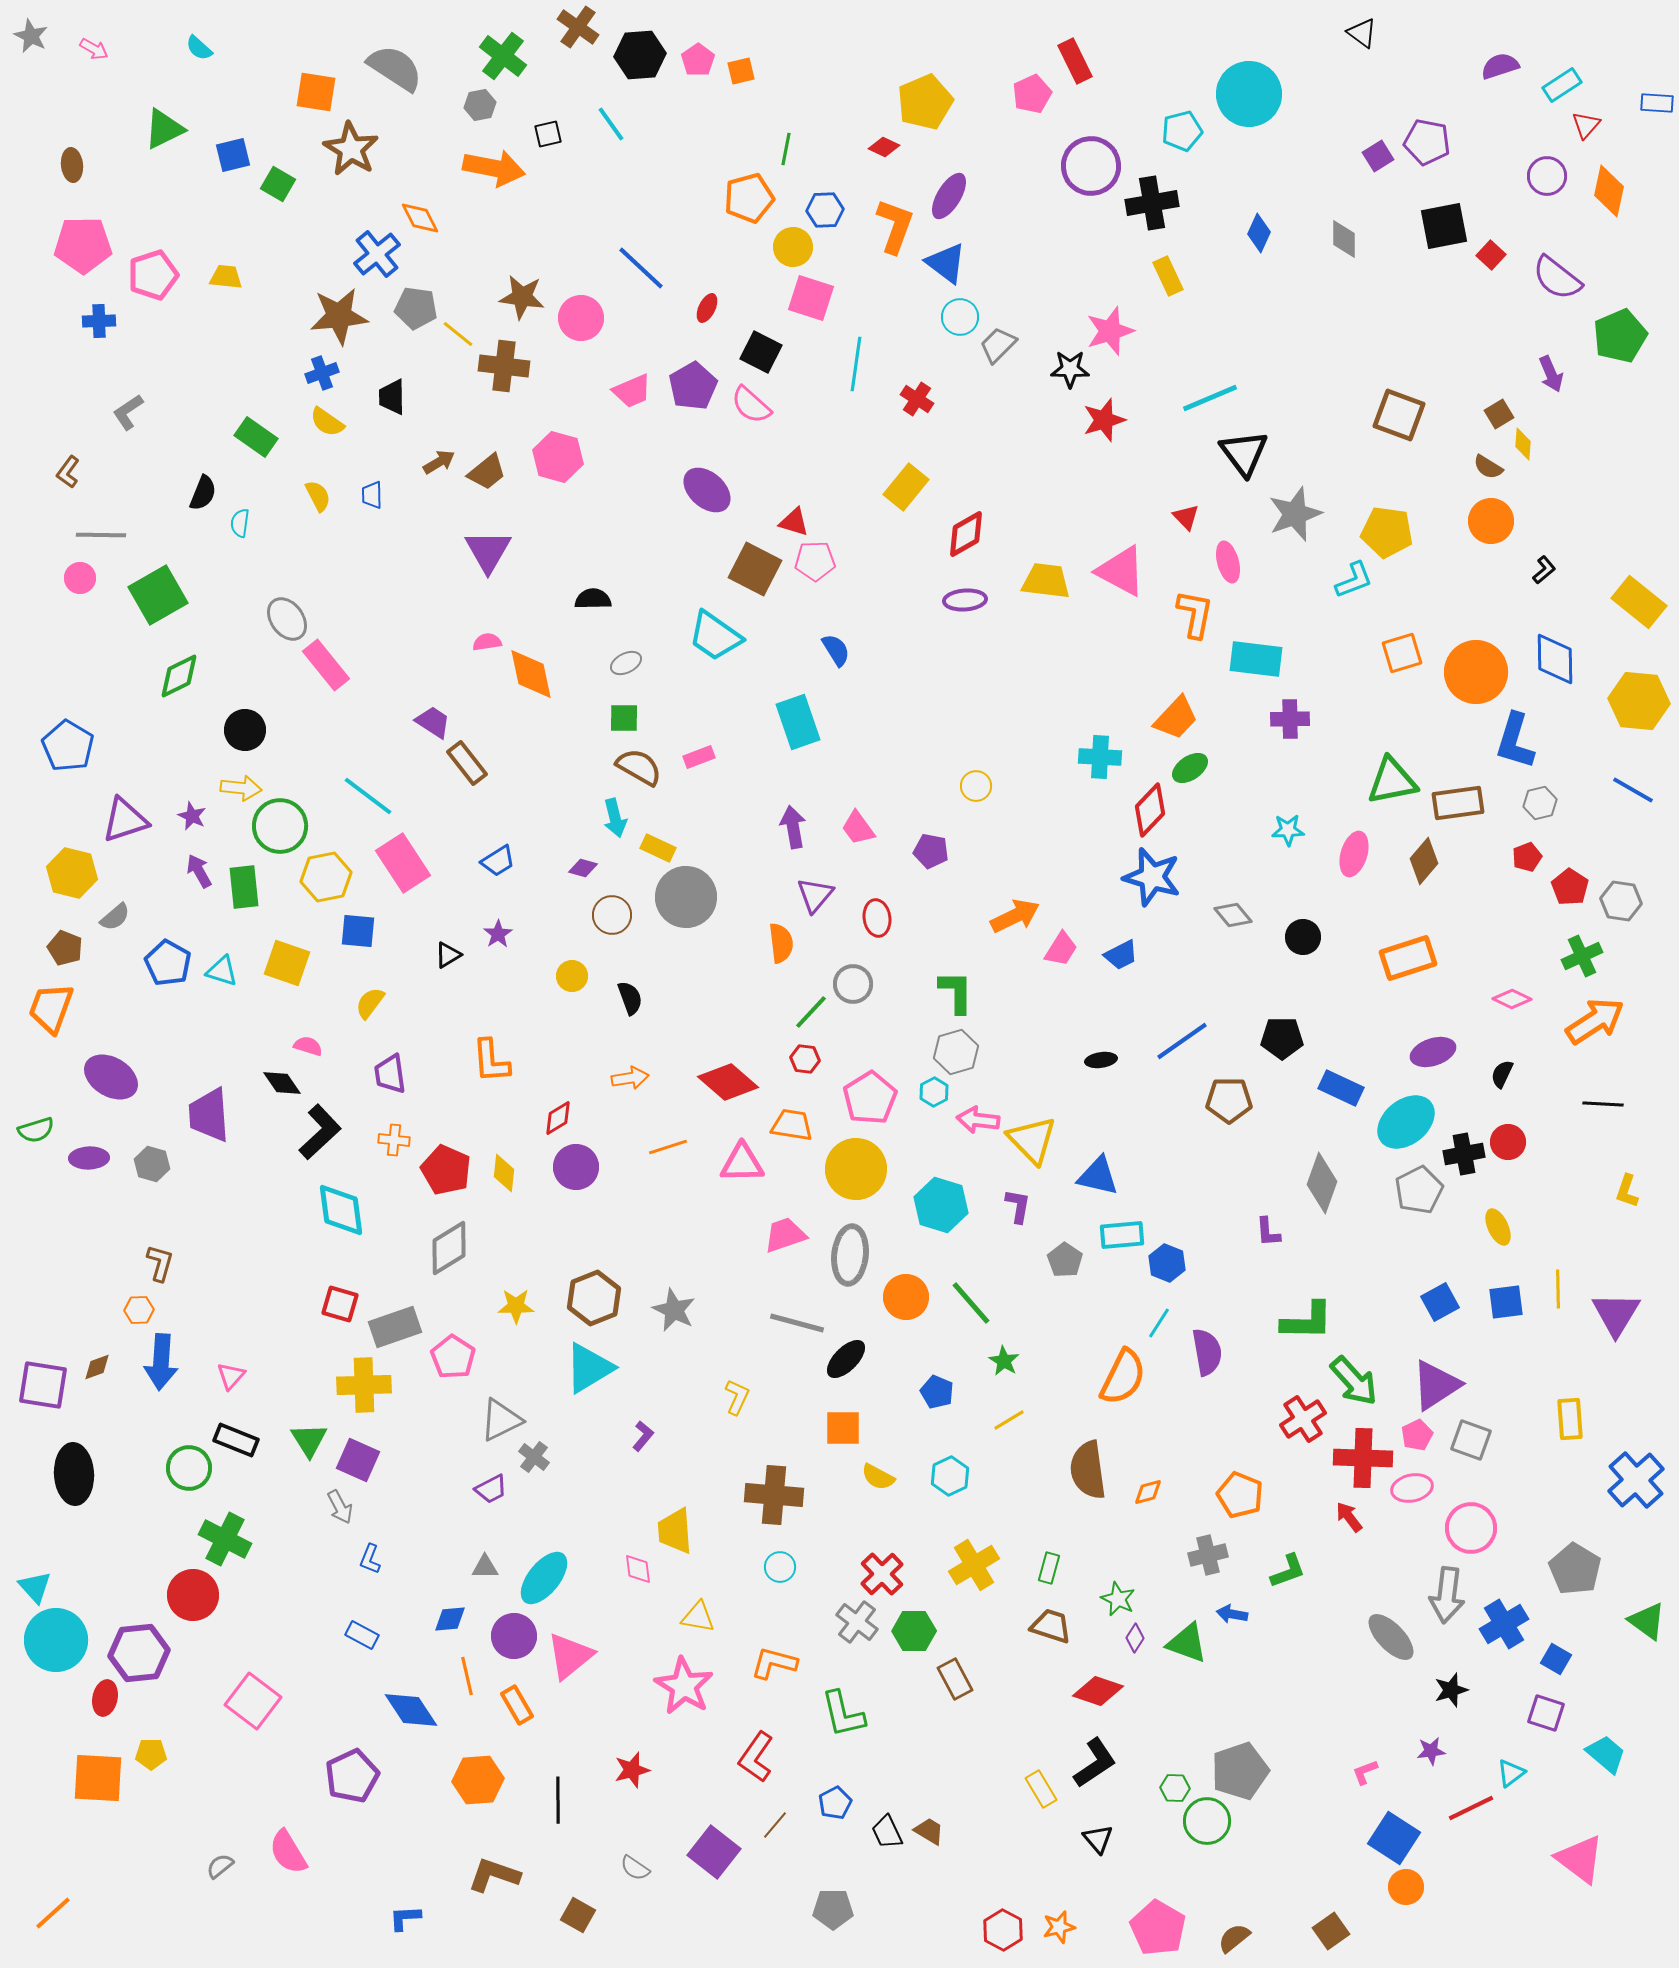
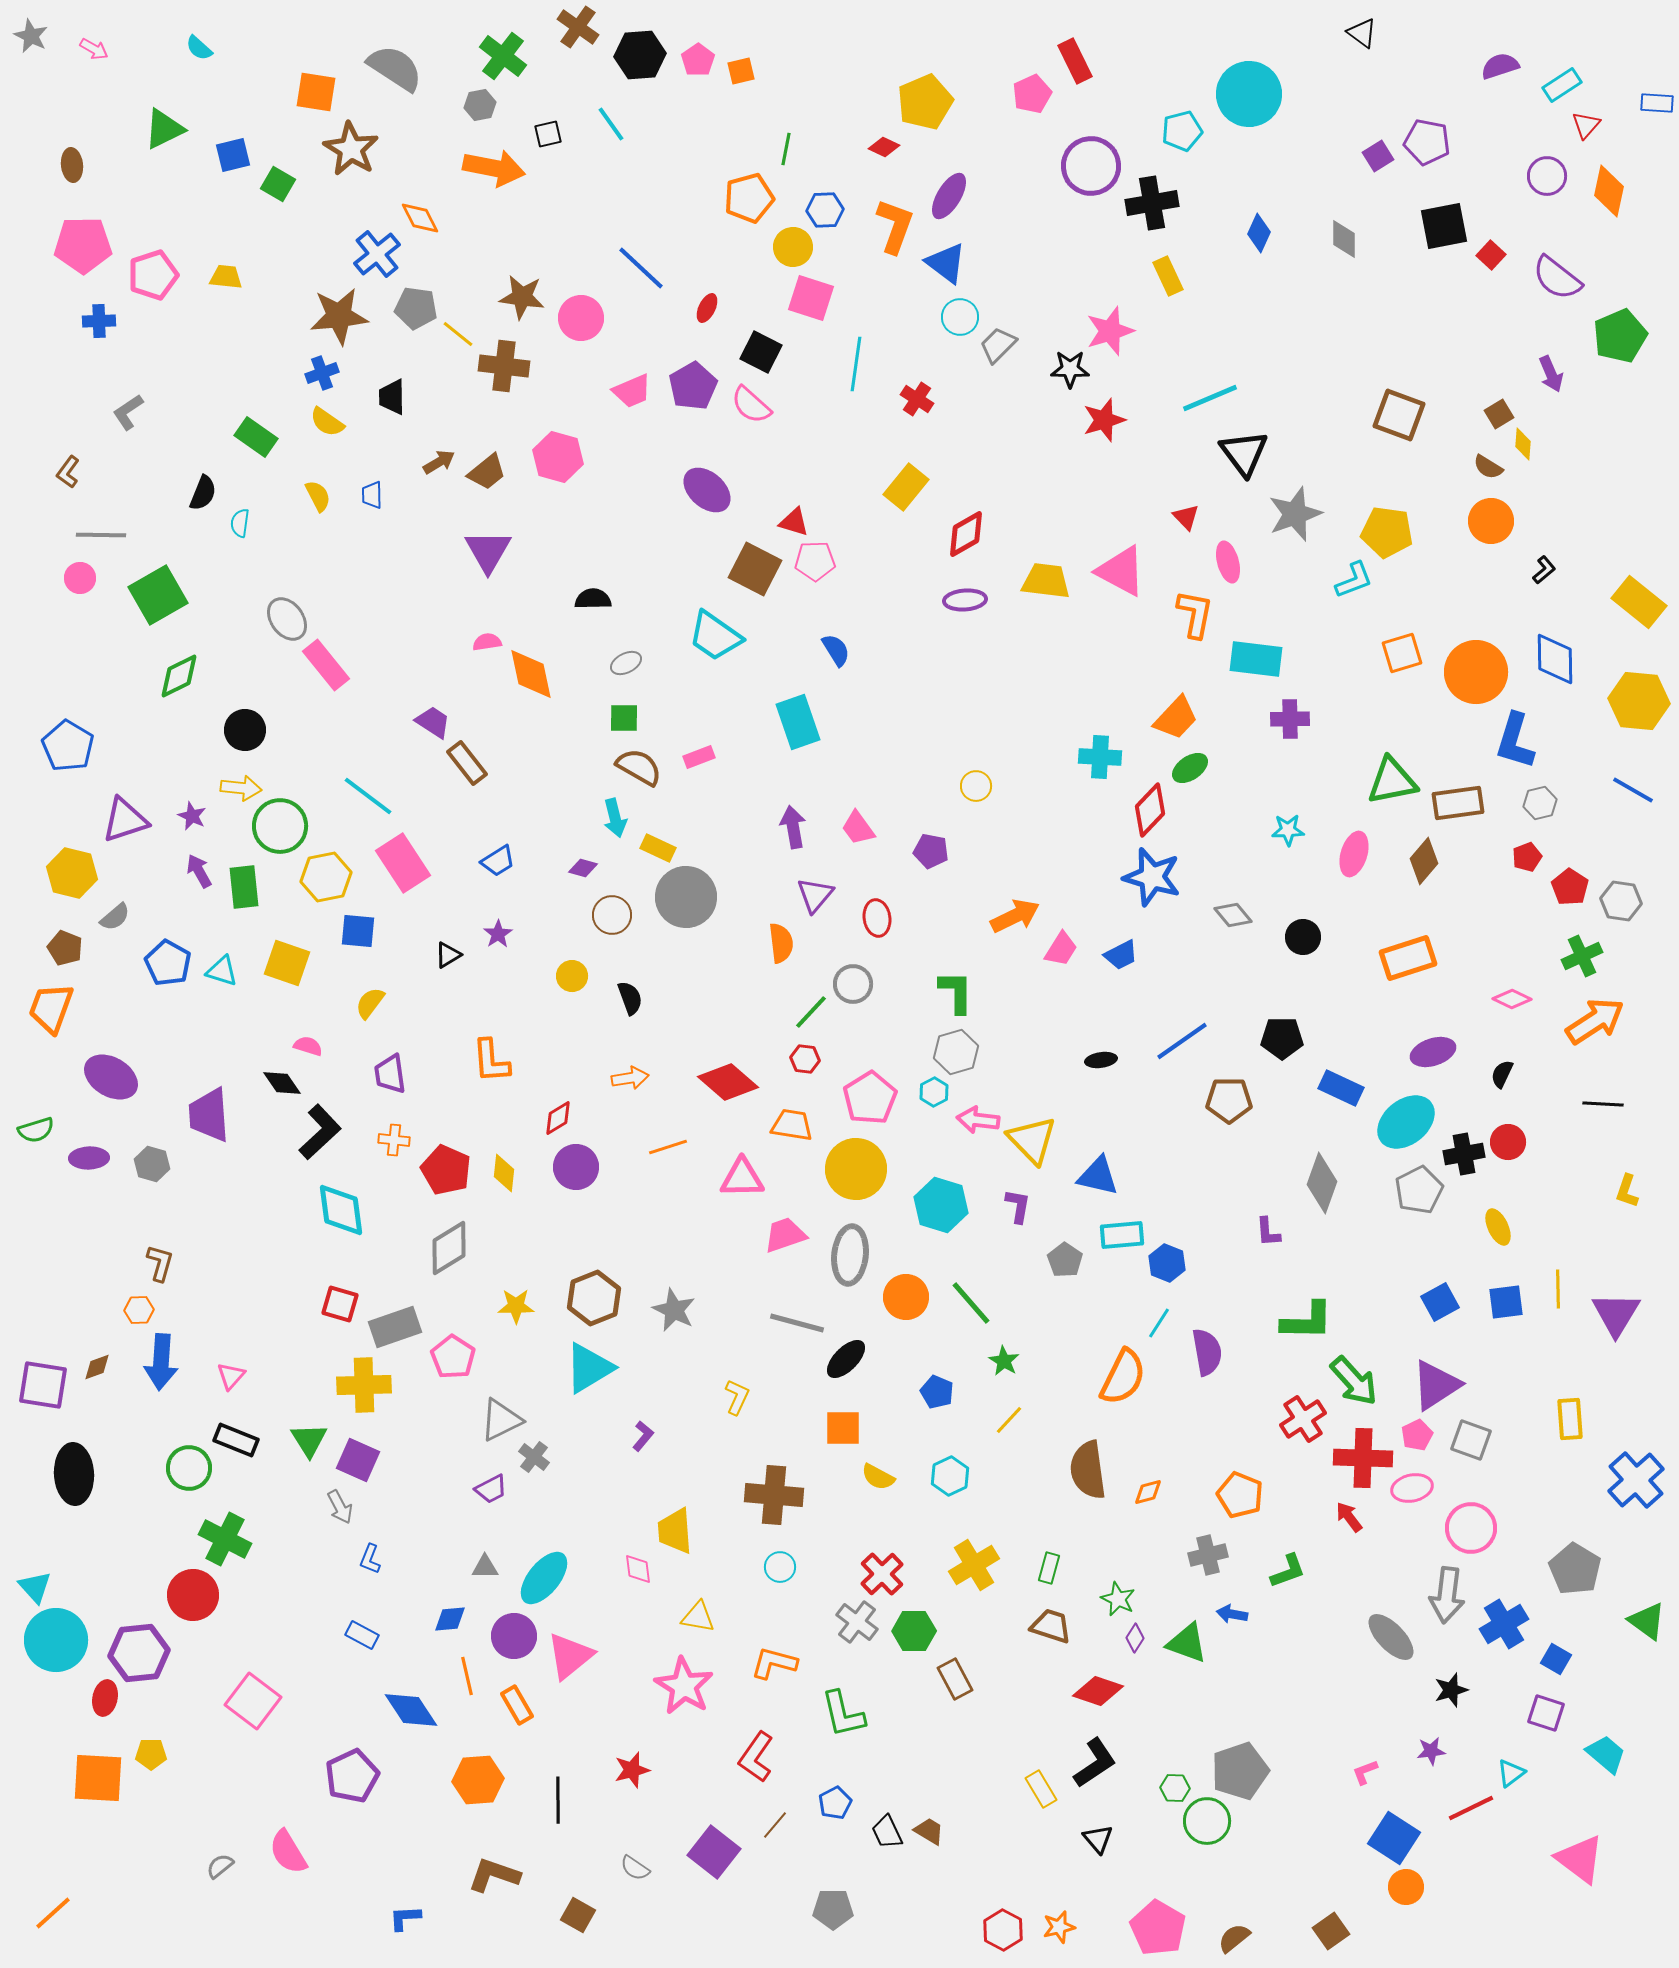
pink triangle at (742, 1163): moved 15 px down
yellow line at (1009, 1420): rotated 16 degrees counterclockwise
